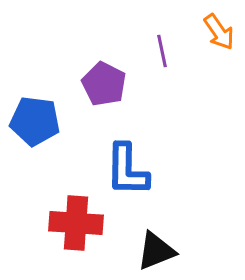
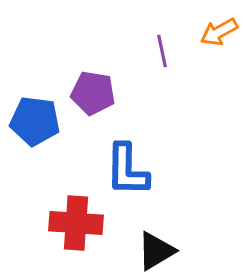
orange arrow: rotated 96 degrees clockwise
purple pentagon: moved 11 px left, 9 px down; rotated 18 degrees counterclockwise
black triangle: rotated 9 degrees counterclockwise
